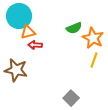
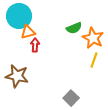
red arrow: rotated 88 degrees clockwise
brown star: moved 1 px right, 6 px down
